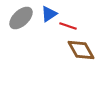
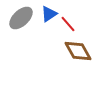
red line: moved 2 px up; rotated 30 degrees clockwise
brown diamond: moved 3 px left, 1 px down
